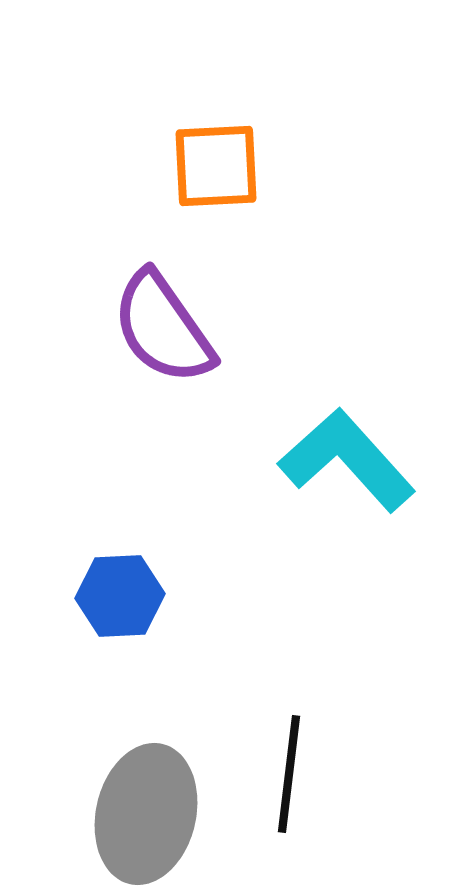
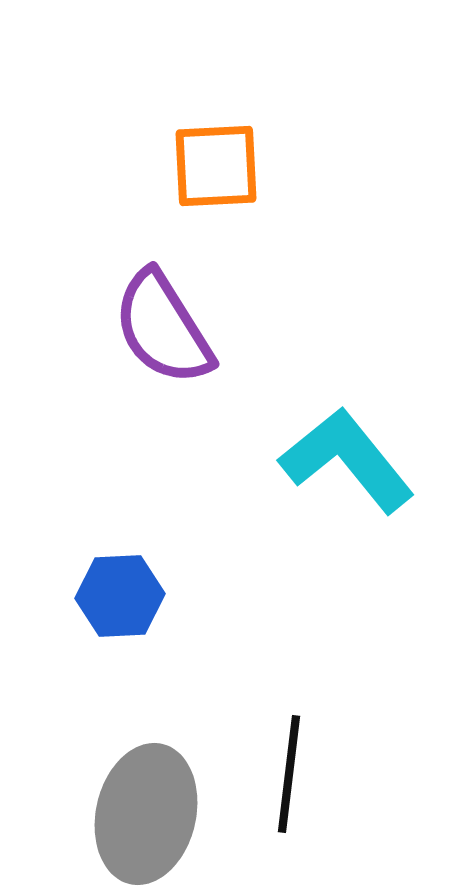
purple semicircle: rotated 3 degrees clockwise
cyan L-shape: rotated 3 degrees clockwise
